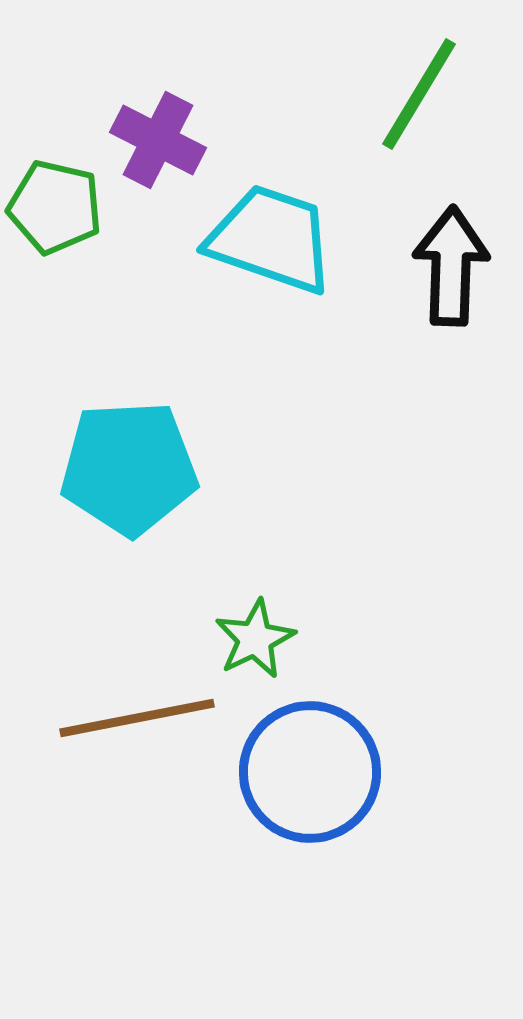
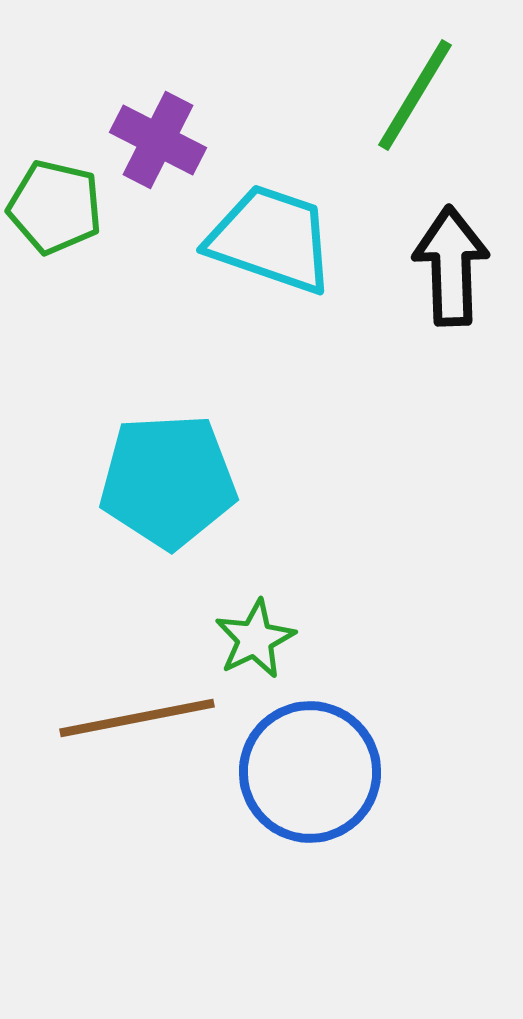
green line: moved 4 px left, 1 px down
black arrow: rotated 4 degrees counterclockwise
cyan pentagon: moved 39 px right, 13 px down
